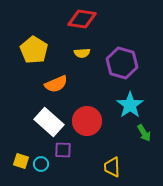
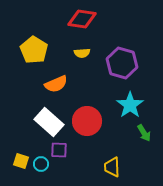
purple square: moved 4 px left
